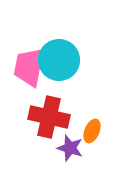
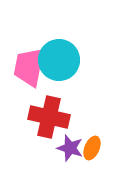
orange ellipse: moved 17 px down
